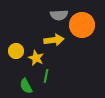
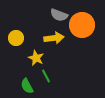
gray semicircle: rotated 24 degrees clockwise
yellow arrow: moved 2 px up
yellow circle: moved 13 px up
green line: rotated 40 degrees counterclockwise
green semicircle: moved 1 px right
